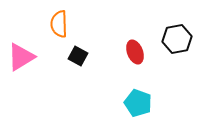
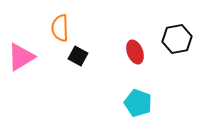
orange semicircle: moved 1 px right, 4 px down
